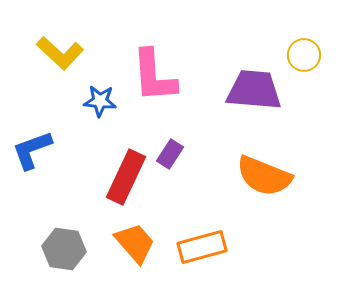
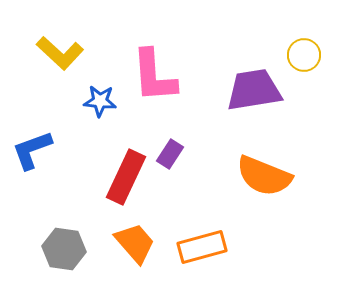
purple trapezoid: rotated 14 degrees counterclockwise
